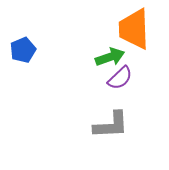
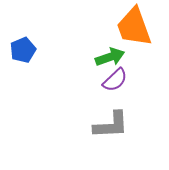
orange trapezoid: moved 2 px up; rotated 18 degrees counterclockwise
purple semicircle: moved 5 px left, 2 px down
